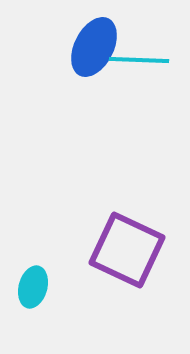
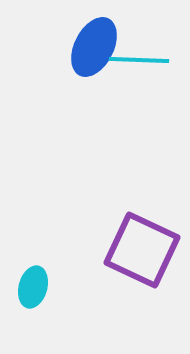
purple square: moved 15 px right
